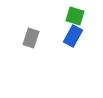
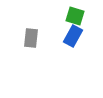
gray rectangle: rotated 12 degrees counterclockwise
